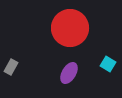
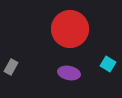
red circle: moved 1 px down
purple ellipse: rotated 70 degrees clockwise
